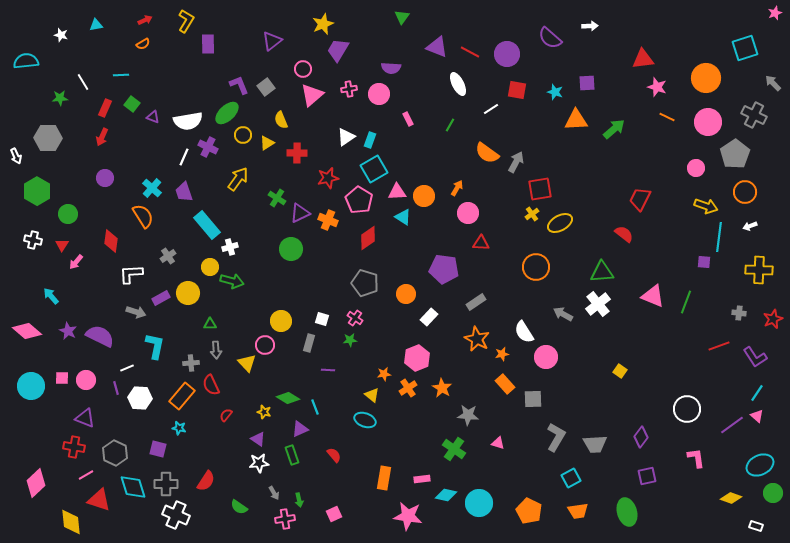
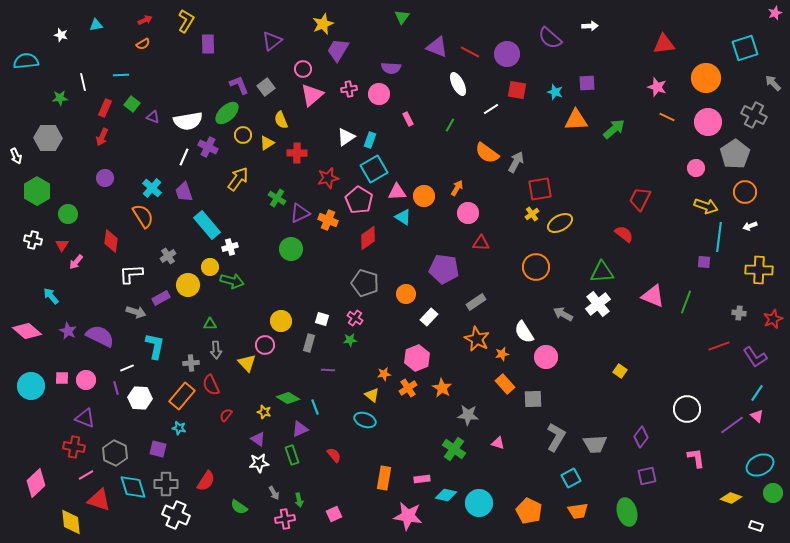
red triangle at (643, 59): moved 21 px right, 15 px up
white line at (83, 82): rotated 18 degrees clockwise
yellow circle at (188, 293): moved 8 px up
